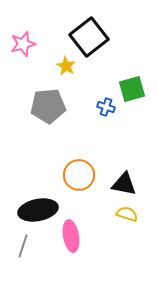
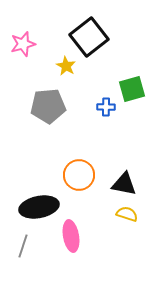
blue cross: rotated 18 degrees counterclockwise
black ellipse: moved 1 px right, 3 px up
